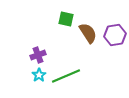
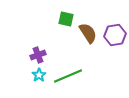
green line: moved 2 px right
